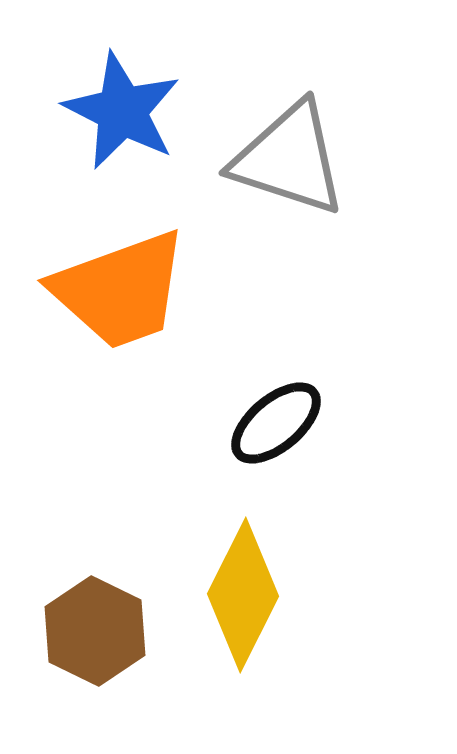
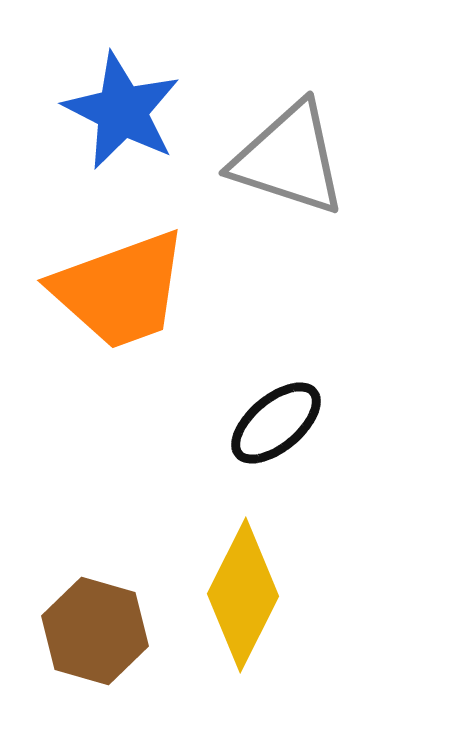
brown hexagon: rotated 10 degrees counterclockwise
